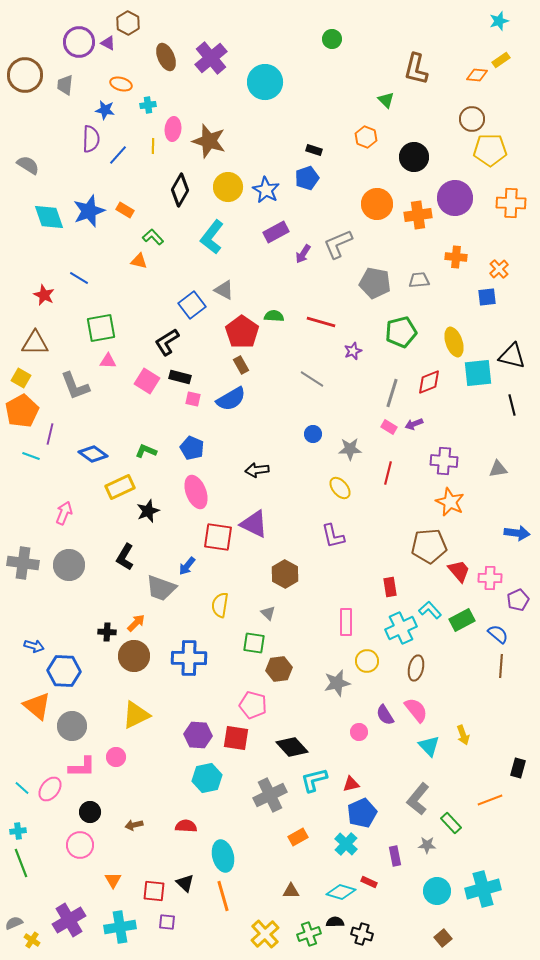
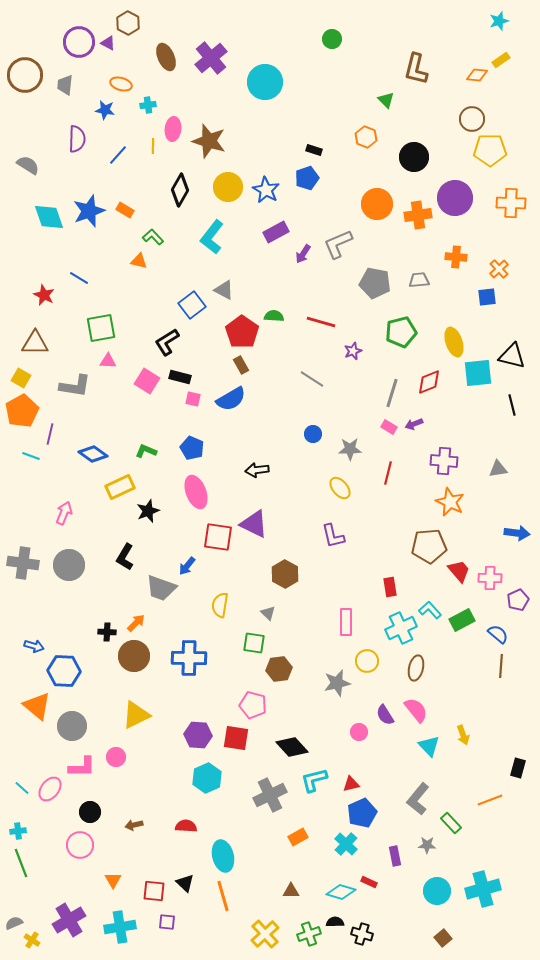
purple semicircle at (91, 139): moved 14 px left
gray L-shape at (75, 386): rotated 60 degrees counterclockwise
cyan hexagon at (207, 778): rotated 12 degrees counterclockwise
